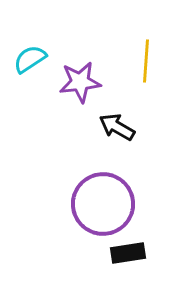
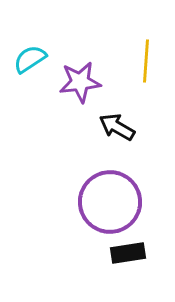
purple circle: moved 7 px right, 2 px up
